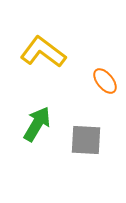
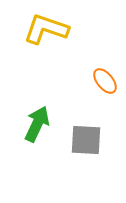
yellow L-shape: moved 3 px right, 23 px up; rotated 18 degrees counterclockwise
green arrow: rotated 6 degrees counterclockwise
